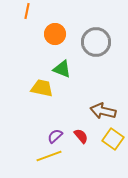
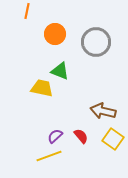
green triangle: moved 2 px left, 2 px down
